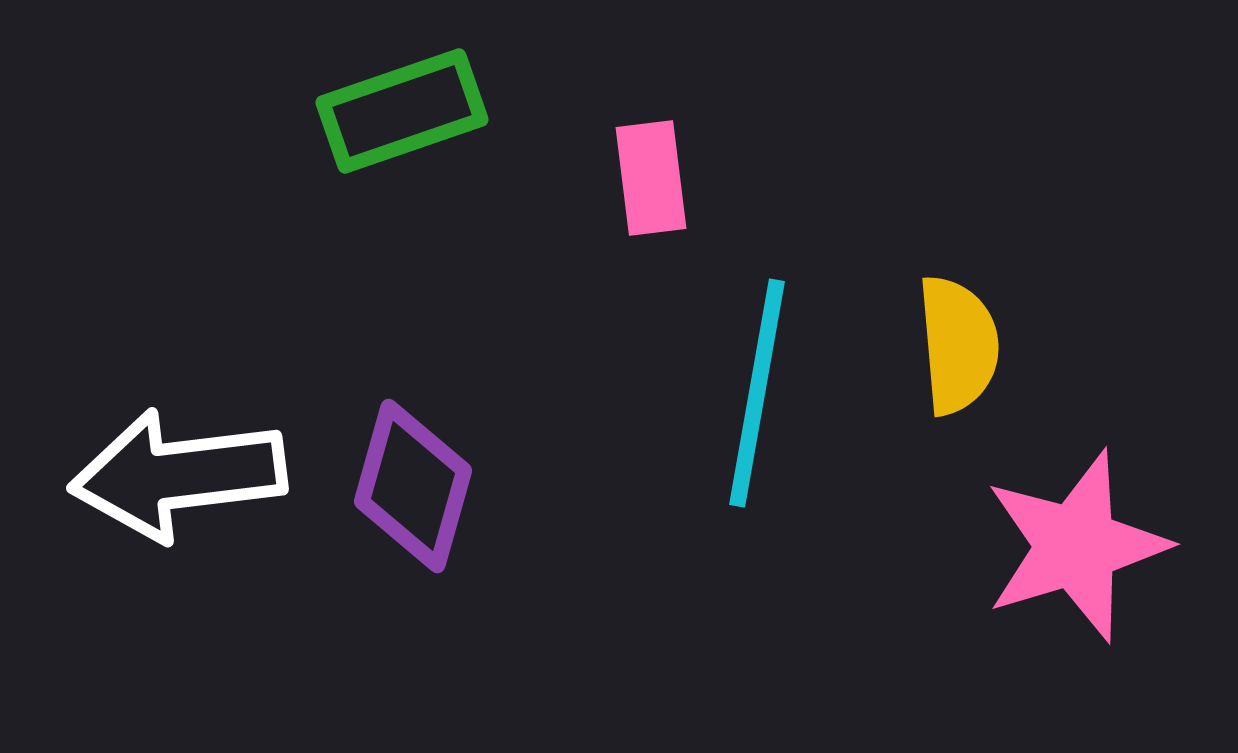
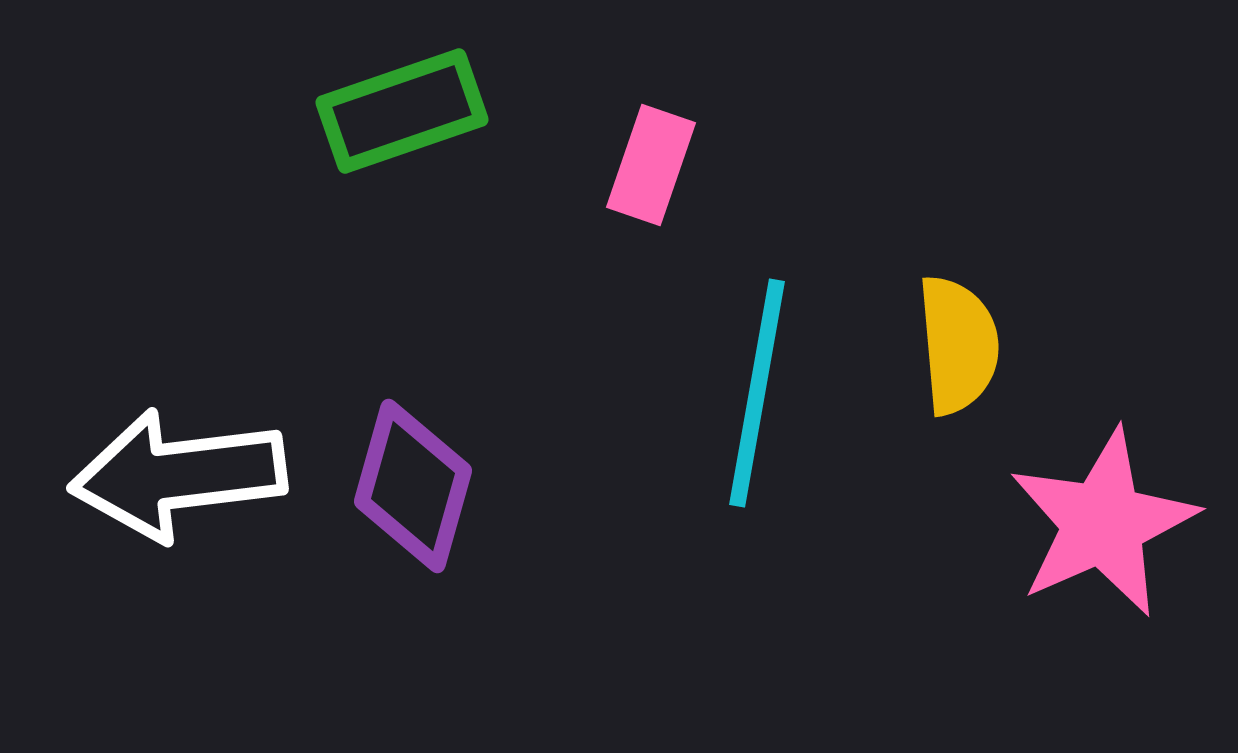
pink rectangle: moved 13 px up; rotated 26 degrees clockwise
pink star: moved 27 px right, 23 px up; rotated 7 degrees counterclockwise
